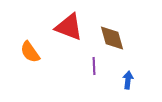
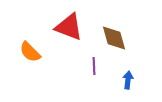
brown diamond: moved 2 px right
orange semicircle: rotated 10 degrees counterclockwise
